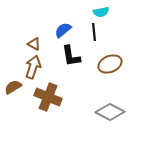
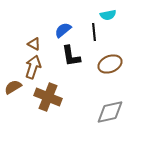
cyan semicircle: moved 7 px right, 3 px down
gray diamond: rotated 40 degrees counterclockwise
